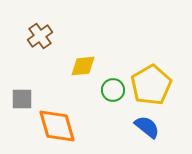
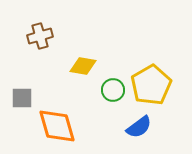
brown cross: rotated 20 degrees clockwise
yellow diamond: rotated 16 degrees clockwise
gray square: moved 1 px up
blue semicircle: moved 8 px left; rotated 104 degrees clockwise
